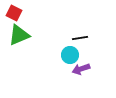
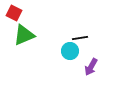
green triangle: moved 5 px right
cyan circle: moved 4 px up
purple arrow: moved 10 px right, 2 px up; rotated 42 degrees counterclockwise
